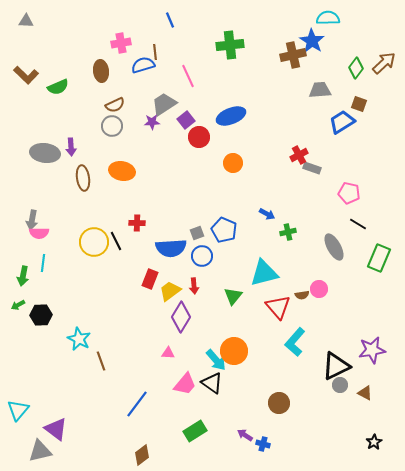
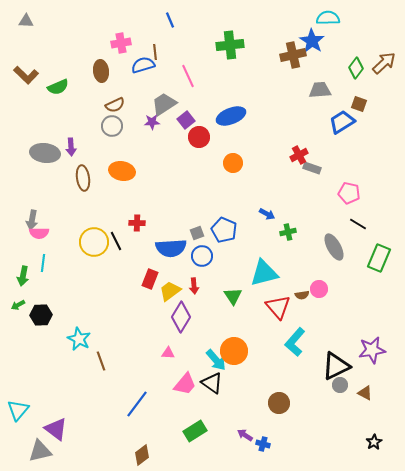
green triangle at (233, 296): rotated 12 degrees counterclockwise
